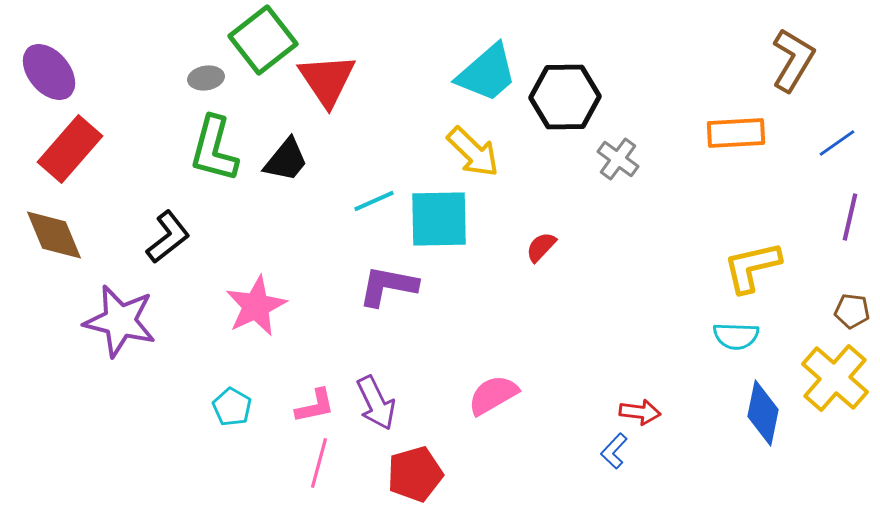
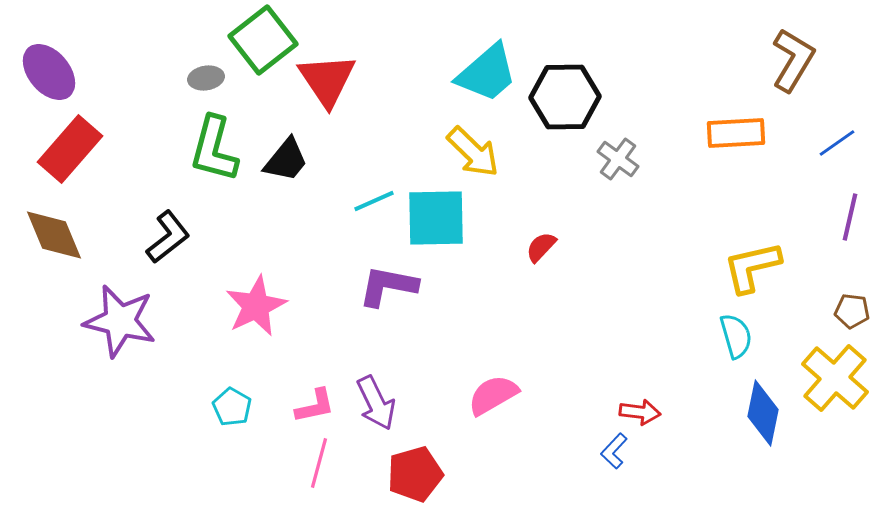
cyan square: moved 3 px left, 1 px up
cyan semicircle: rotated 108 degrees counterclockwise
